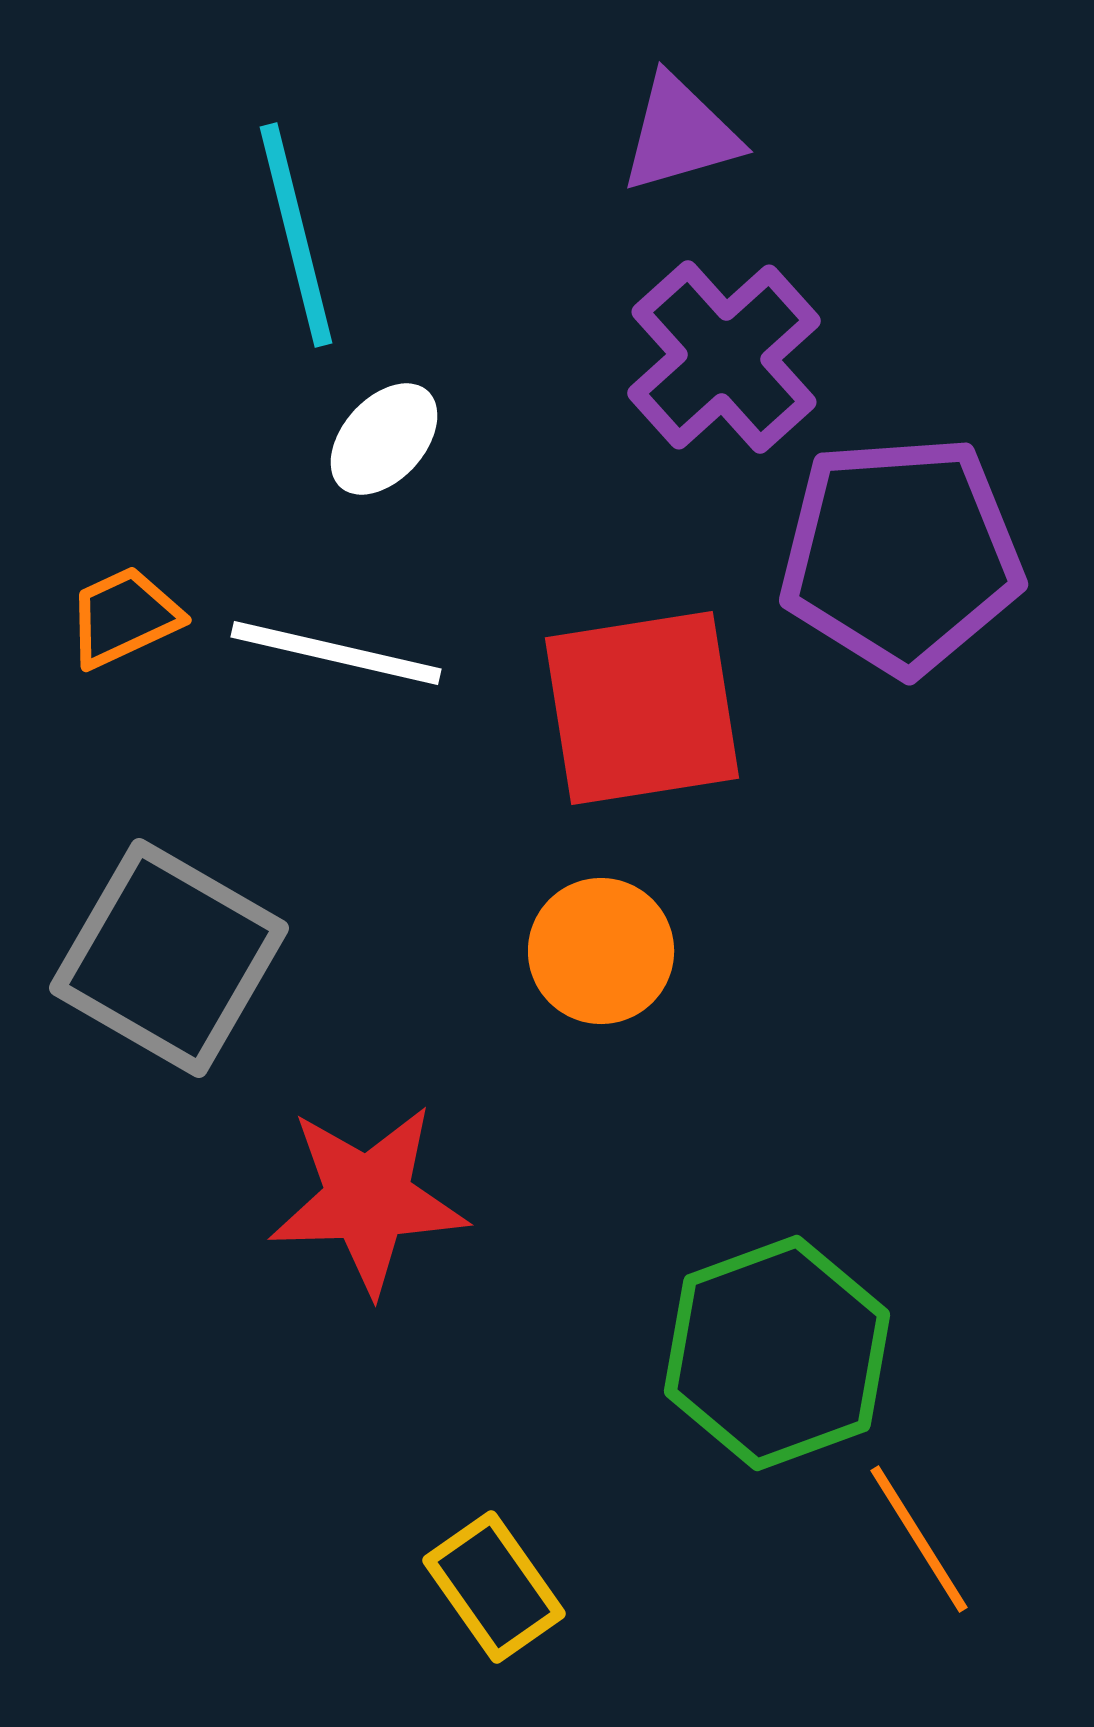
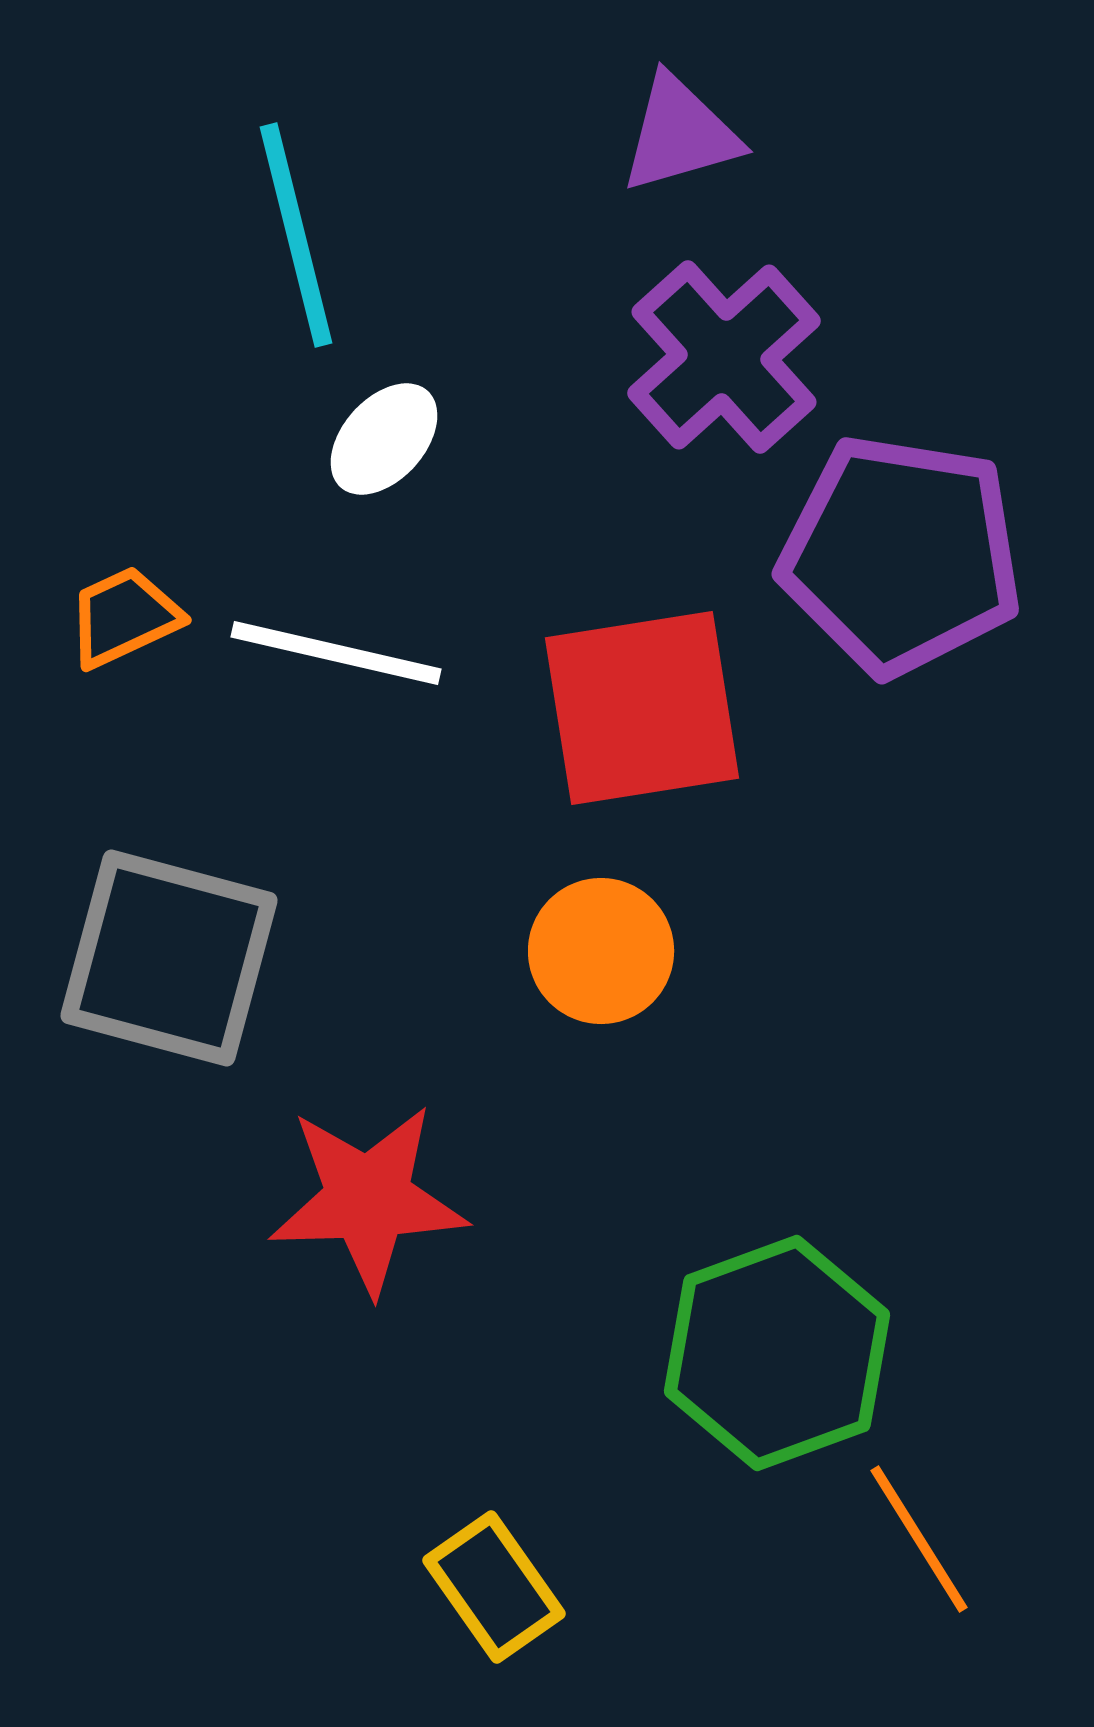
purple pentagon: rotated 13 degrees clockwise
gray square: rotated 15 degrees counterclockwise
